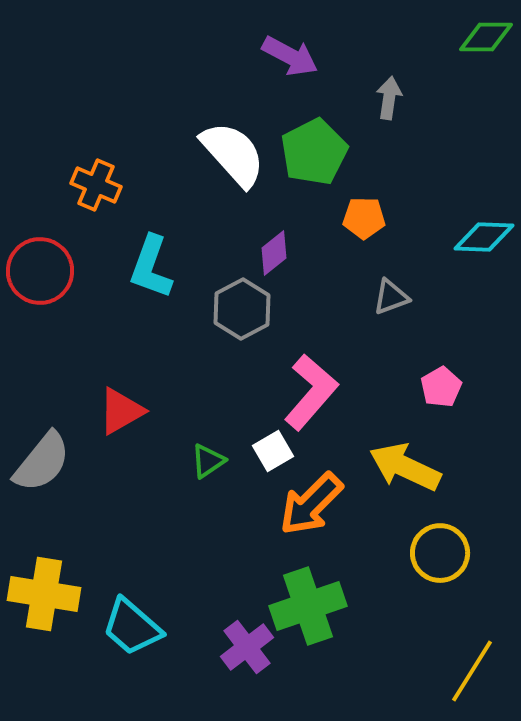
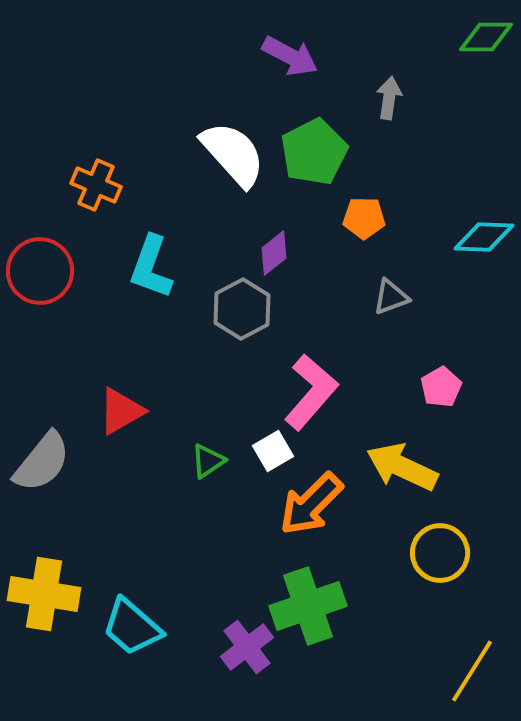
yellow arrow: moved 3 px left
